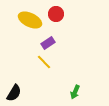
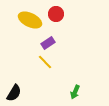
yellow line: moved 1 px right
